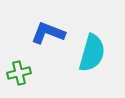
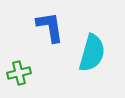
blue L-shape: moved 2 px right, 6 px up; rotated 60 degrees clockwise
